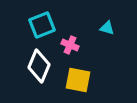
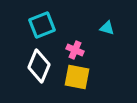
pink cross: moved 5 px right, 5 px down
yellow square: moved 1 px left, 3 px up
